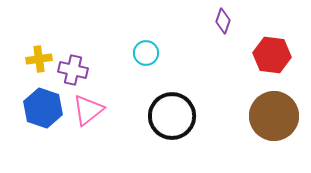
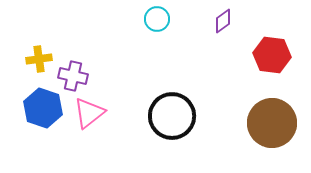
purple diamond: rotated 35 degrees clockwise
cyan circle: moved 11 px right, 34 px up
purple cross: moved 6 px down
pink triangle: moved 1 px right, 3 px down
brown circle: moved 2 px left, 7 px down
